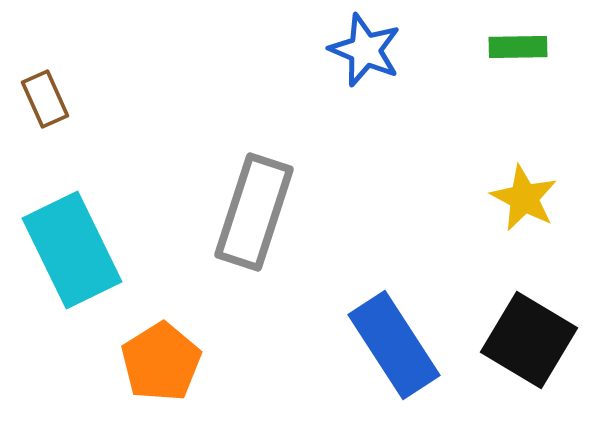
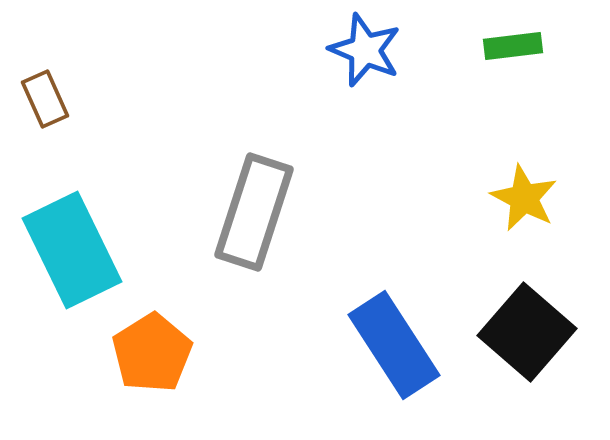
green rectangle: moved 5 px left, 1 px up; rotated 6 degrees counterclockwise
black square: moved 2 px left, 8 px up; rotated 10 degrees clockwise
orange pentagon: moved 9 px left, 9 px up
